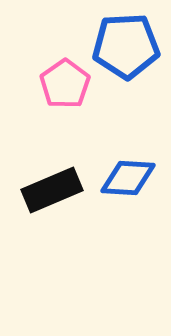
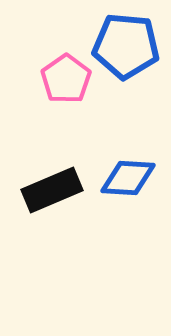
blue pentagon: rotated 8 degrees clockwise
pink pentagon: moved 1 px right, 5 px up
